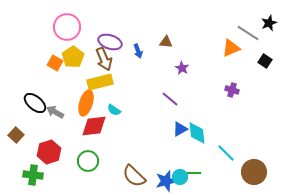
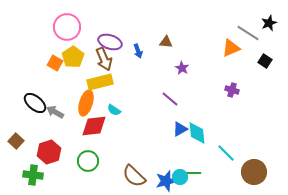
brown square: moved 6 px down
